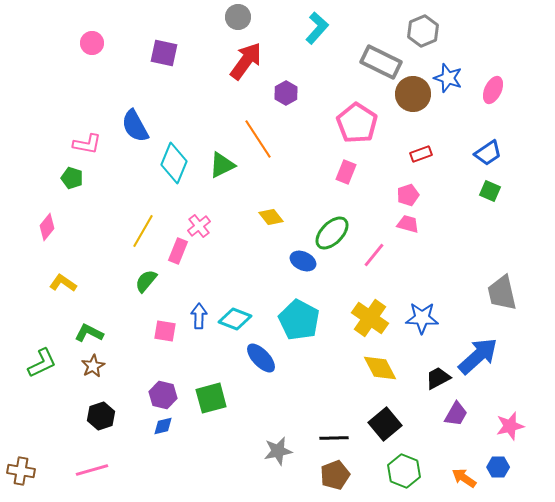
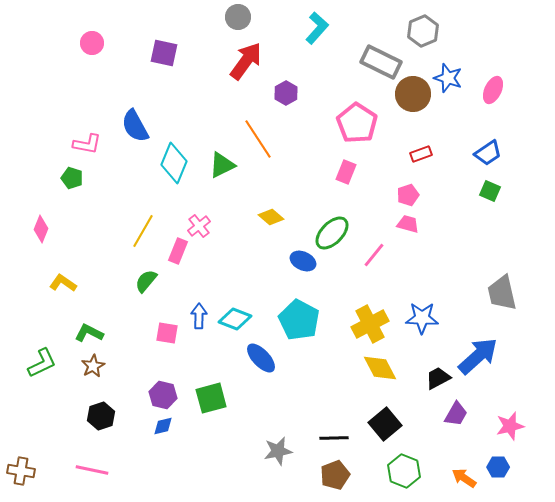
yellow diamond at (271, 217): rotated 10 degrees counterclockwise
pink diamond at (47, 227): moved 6 px left, 2 px down; rotated 16 degrees counterclockwise
yellow cross at (370, 318): moved 6 px down; rotated 27 degrees clockwise
pink square at (165, 331): moved 2 px right, 2 px down
pink line at (92, 470): rotated 28 degrees clockwise
